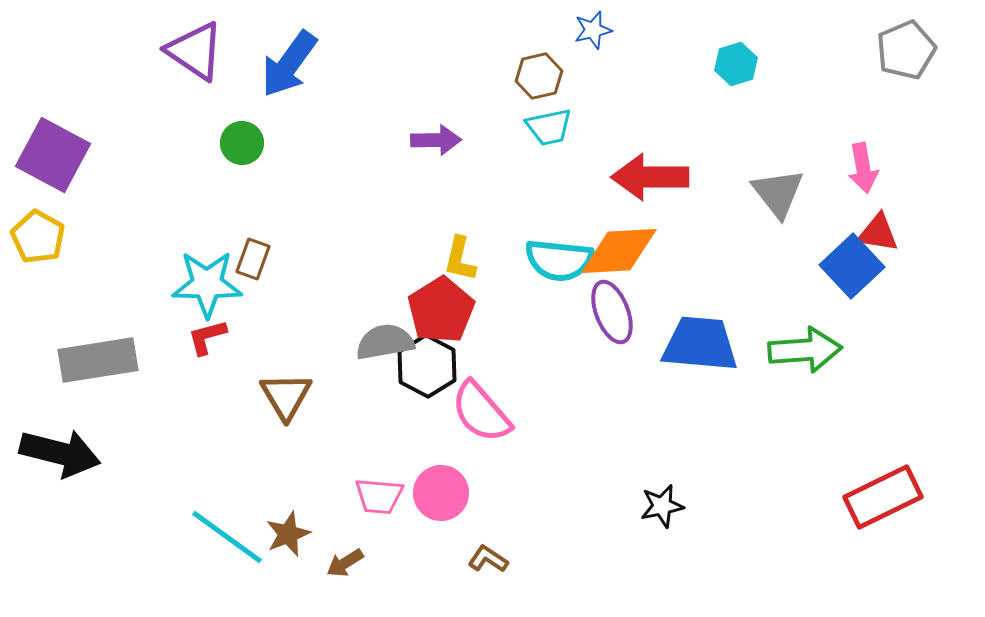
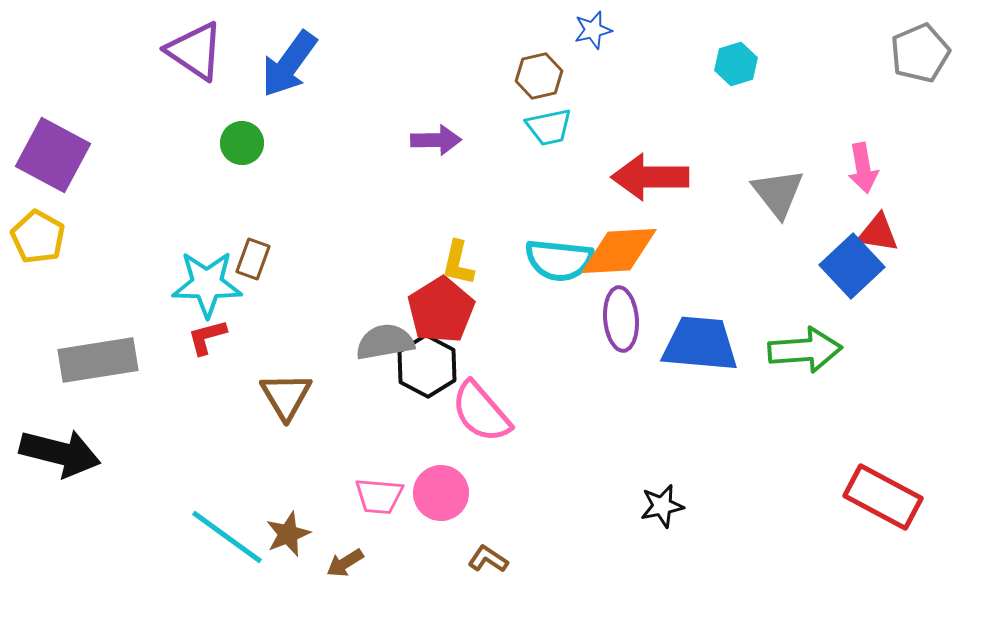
gray pentagon: moved 14 px right, 3 px down
yellow L-shape: moved 2 px left, 4 px down
purple ellipse: moved 9 px right, 7 px down; rotated 16 degrees clockwise
red rectangle: rotated 54 degrees clockwise
